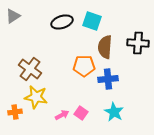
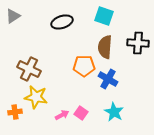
cyan square: moved 12 px right, 5 px up
brown cross: moved 1 px left; rotated 10 degrees counterclockwise
blue cross: rotated 36 degrees clockwise
